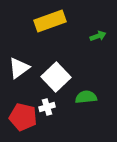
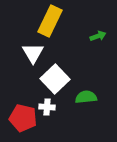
yellow rectangle: rotated 44 degrees counterclockwise
white triangle: moved 14 px right, 15 px up; rotated 25 degrees counterclockwise
white square: moved 1 px left, 2 px down
white cross: rotated 21 degrees clockwise
red pentagon: moved 1 px down
